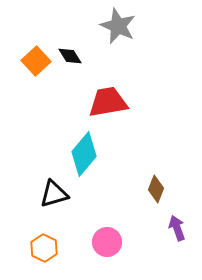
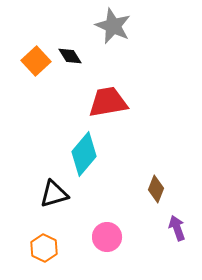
gray star: moved 5 px left
pink circle: moved 5 px up
